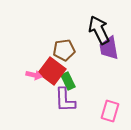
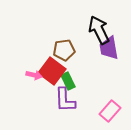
pink rectangle: rotated 25 degrees clockwise
